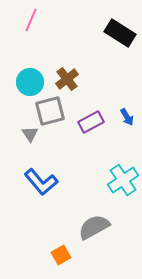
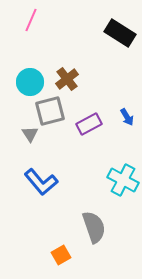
purple rectangle: moved 2 px left, 2 px down
cyan cross: rotated 28 degrees counterclockwise
gray semicircle: rotated 100 degrees clockwise
